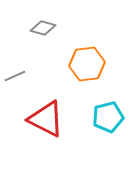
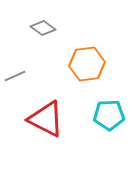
gray diamond: rotated 20 degrees clockwise
cyan pentagon: moved 1 px right, 2 px up; rotated 12 degrees clockwise
